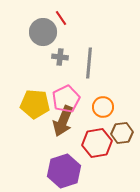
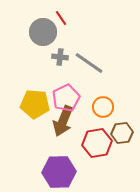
gray line: rotated 60 degrees counterclockwise
pink pentagon: moved 1 px up
purple hexagon: moved 5 px left, 1 px down; rotated 16 degrees clockwise
